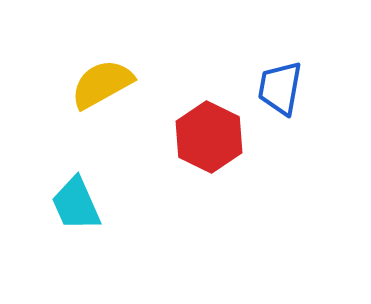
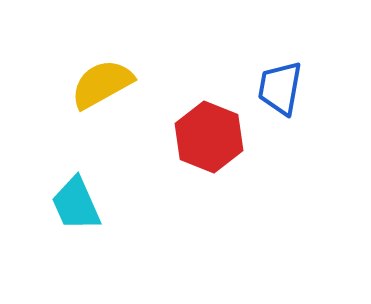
red hexagon: rotated 4 degrees counterclockwise
